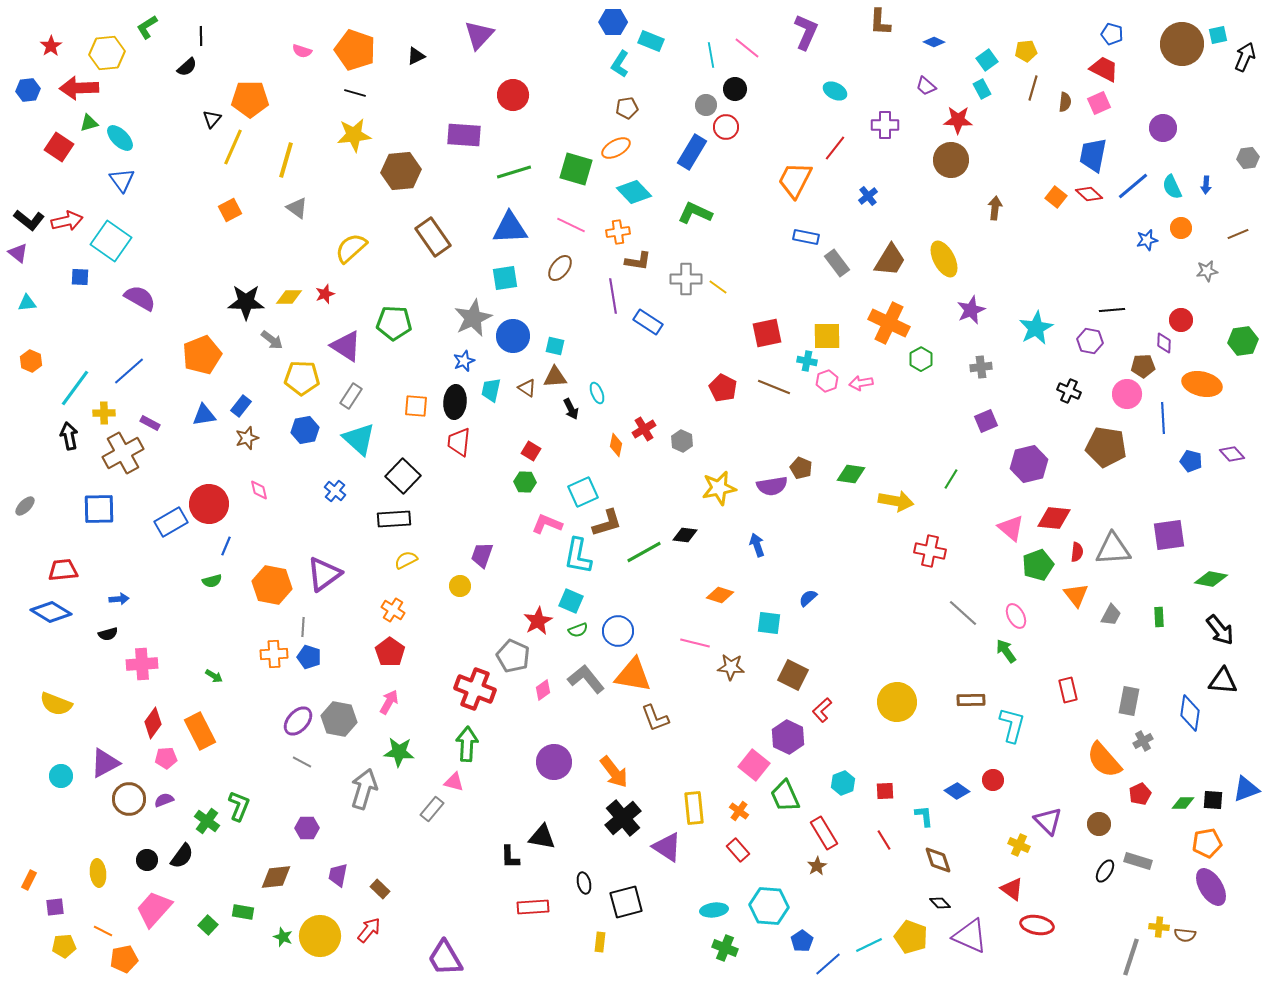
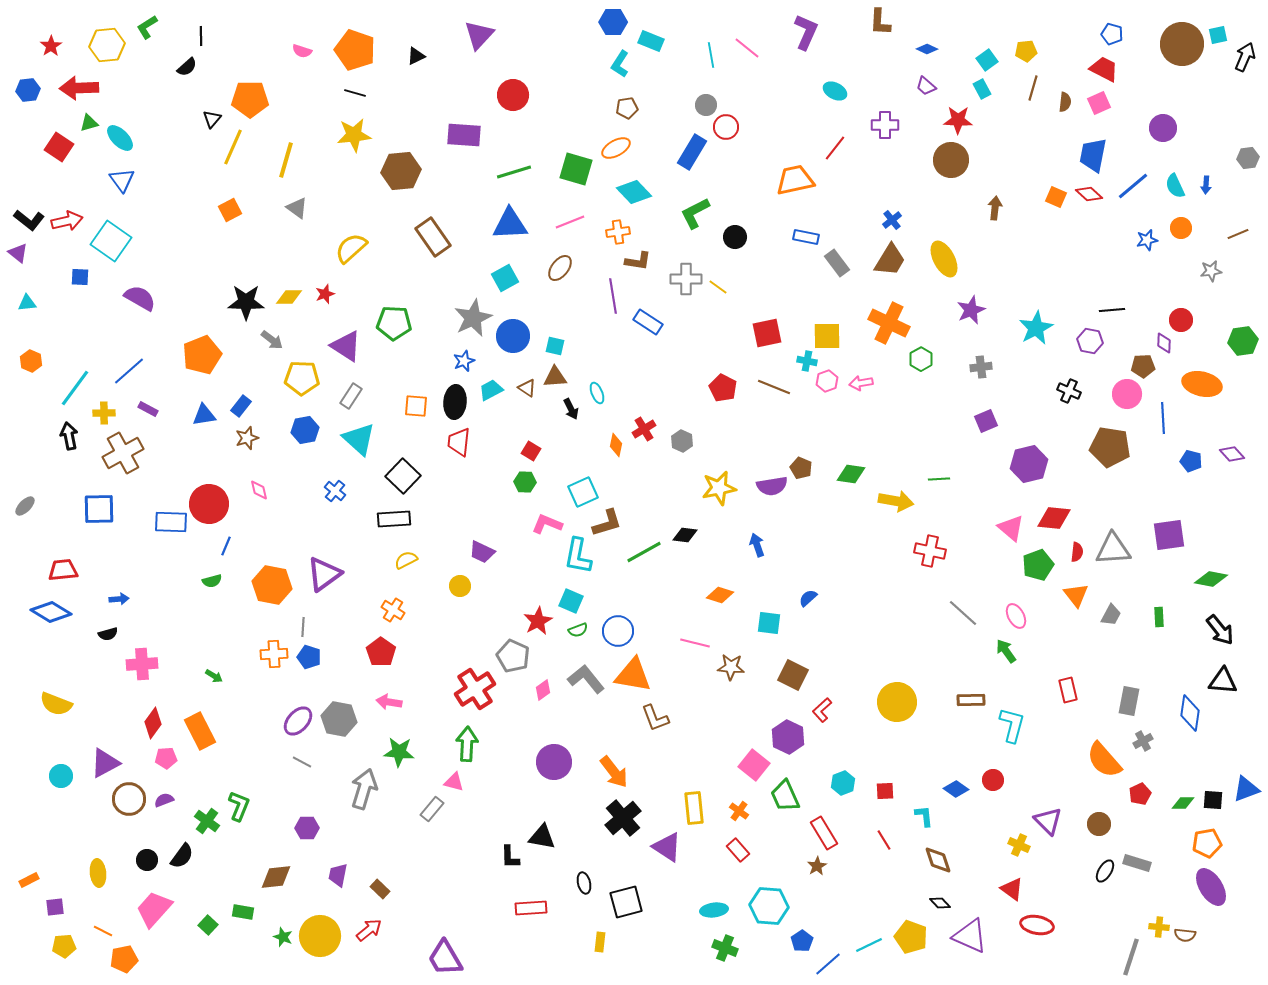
blue diamond at (934, 42): moved 7 px left, 7 px down
yellow hexagon at (107, 53): moved 8 px up
black circle at (735, 89): moved 148 px down
orange trapezoid at (795, 180): rotated 51 degrees clockwise
cyan semicircle at (1172, 187): moved 3 px right, 1 px up
blue cross at (868, 196): moved 24 px right, 24 px down
orange square at (1056, 197): rotated 15 degrees counterclockwise
green L-shape at (695, 213): rotated 52 degrees counterclockwise
pink line at (571, 225): moved 1 px left, 3 px up; rotated 48 degrees counterclockwise
blue triangle at (510, 228): moved 4 px up
gray star at (1207, 271): moved 4 px right
cyan square at (505, 278): rotated 20 degrees counterclockwise
cyan trapezoid at (491, 390): rotated 50 degrees clockwise
purple rectangle at (150, 423): moved 2 px left, 14 px up
brown pentagon at (1106, 447): moved 4 px right
green line at (951, 479): moved 12 px left; rotated 55 degrees clockwise
blue rectangle at (171, 522): rotated 32 degrees clockwise
purple trapezoid at (482, 555): moved 3 px up; rotated 84 degrees counterclockwise
red pentagon at (390, 652): moved 9 px left
red cross at (475, 689): rotated 36 degrees clockwise
pink arrow at (389, 702): rotated 110 degrees counterclockwise
blue diamond at (957, 791): moved 1 px left, 2 px up
gray rectangle at (1138, 861): moved 1 px left, 2 px down
orange rectangle at (29, 880): rotated 36 degrees clockwise
red rectangle at (533, 907): moved 2 px left, 1 px down
red arrow at (369, 930): rotated 12 degrees clockwise
